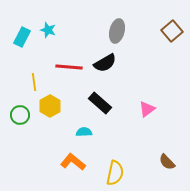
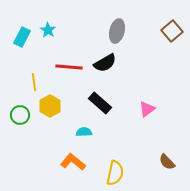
cyan star: rotated 14 degrees clockwise
